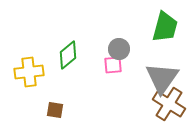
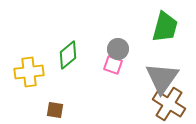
gray circle: moved 1 px left
pink square: rotated 24 degrees clockwise
